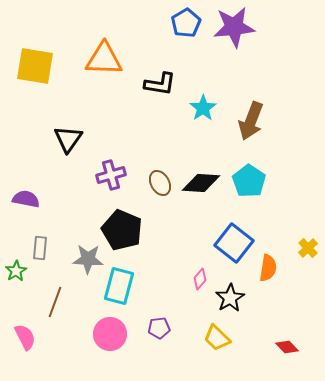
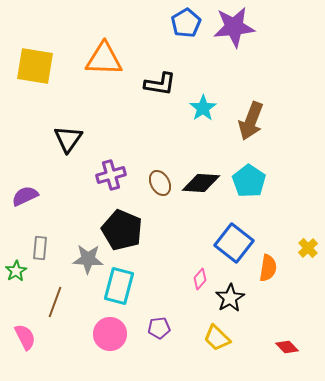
purple semicircle: moved 1 px left, 3 px up; rotated 36 degrees counterclockwise
